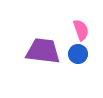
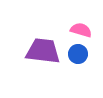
pink semicircle: rotated 55 degrees counterclockwise
